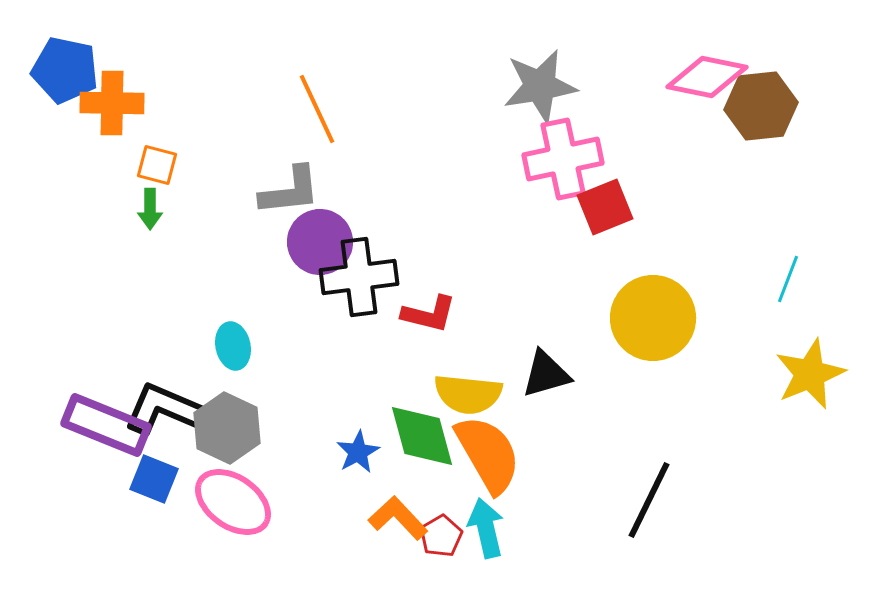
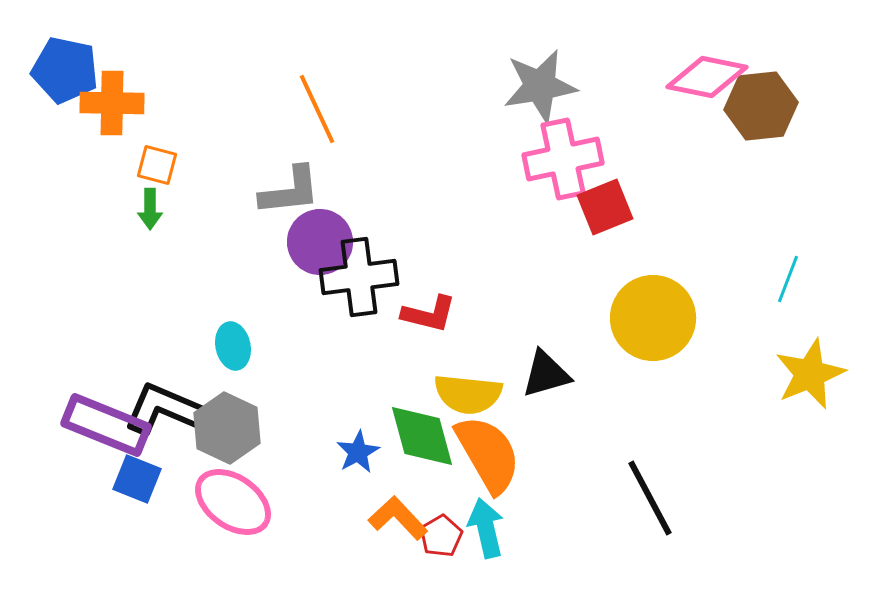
blue square: moved 17 px left
black line: moved 1 px right, 2 px up; rotated 54 degrees counterclockwise
